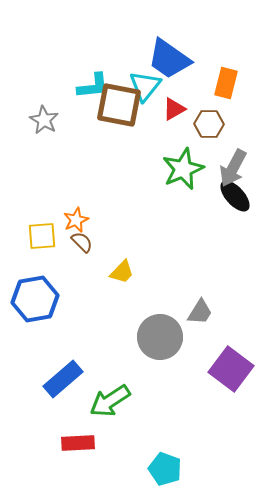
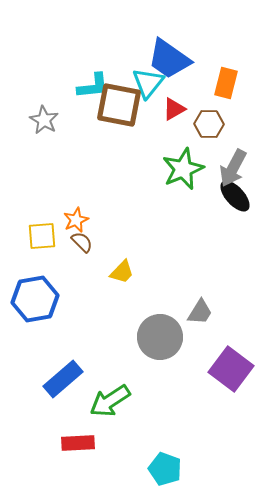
cyan triangle: moved 3 px right, 3 px up
